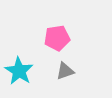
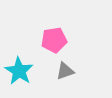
pink pentagon: moved 3 px left, 2 px down
